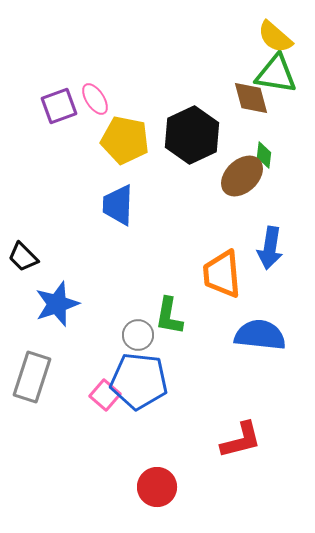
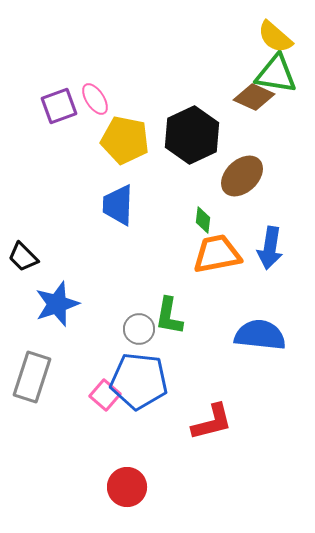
brown diamond: moved 3 px right, 1 px up; rotated 51 degrees counterclockwise
green diamond: moved 61 px left, 65 px down
orange trapezoid: moved 5 px left, 20 px up; rotated 84 degrees clockwise
gray circle: moved 1 px right, 6 px up
red L-shape: moved 29 px left, 18 px up
red circle: moved 30 px left
